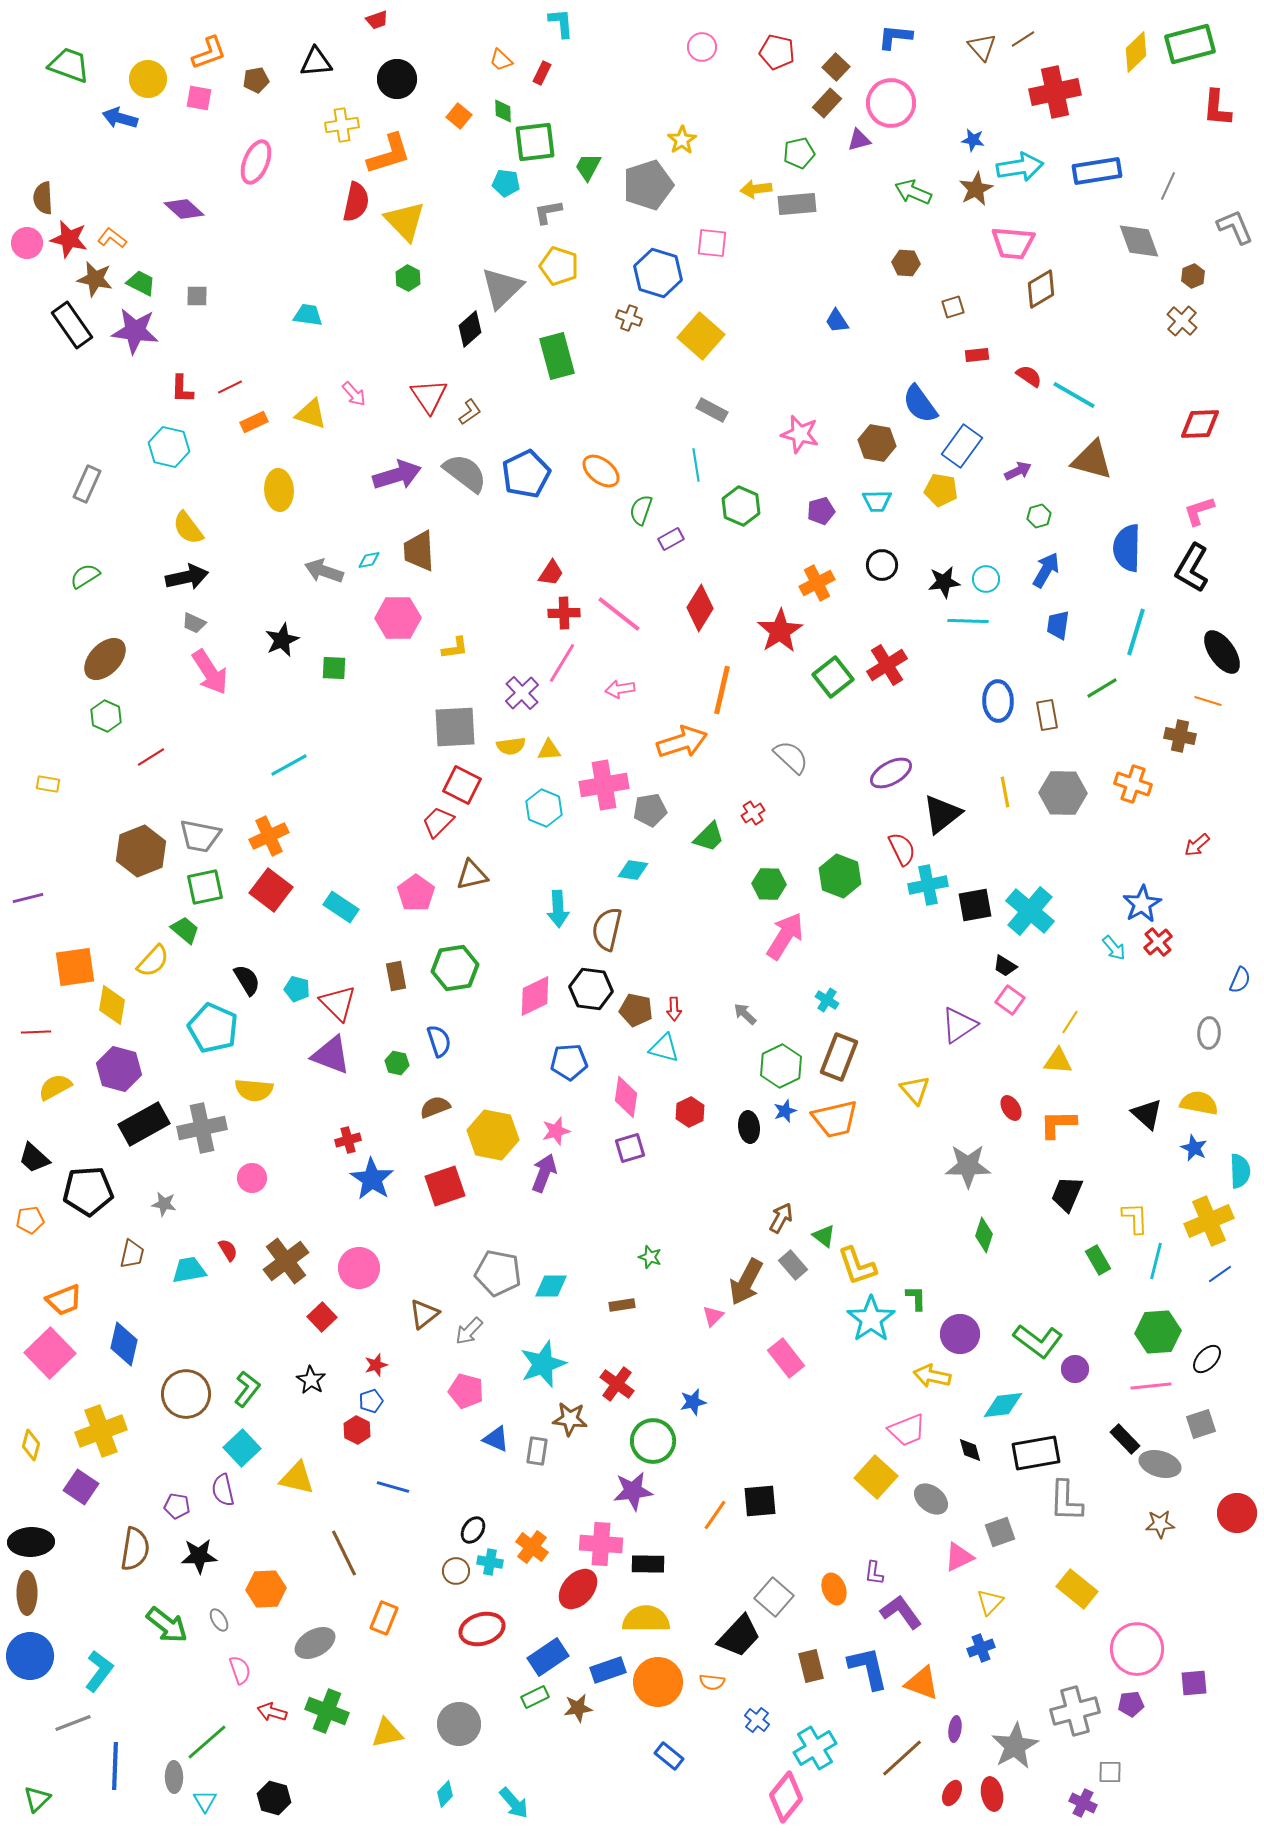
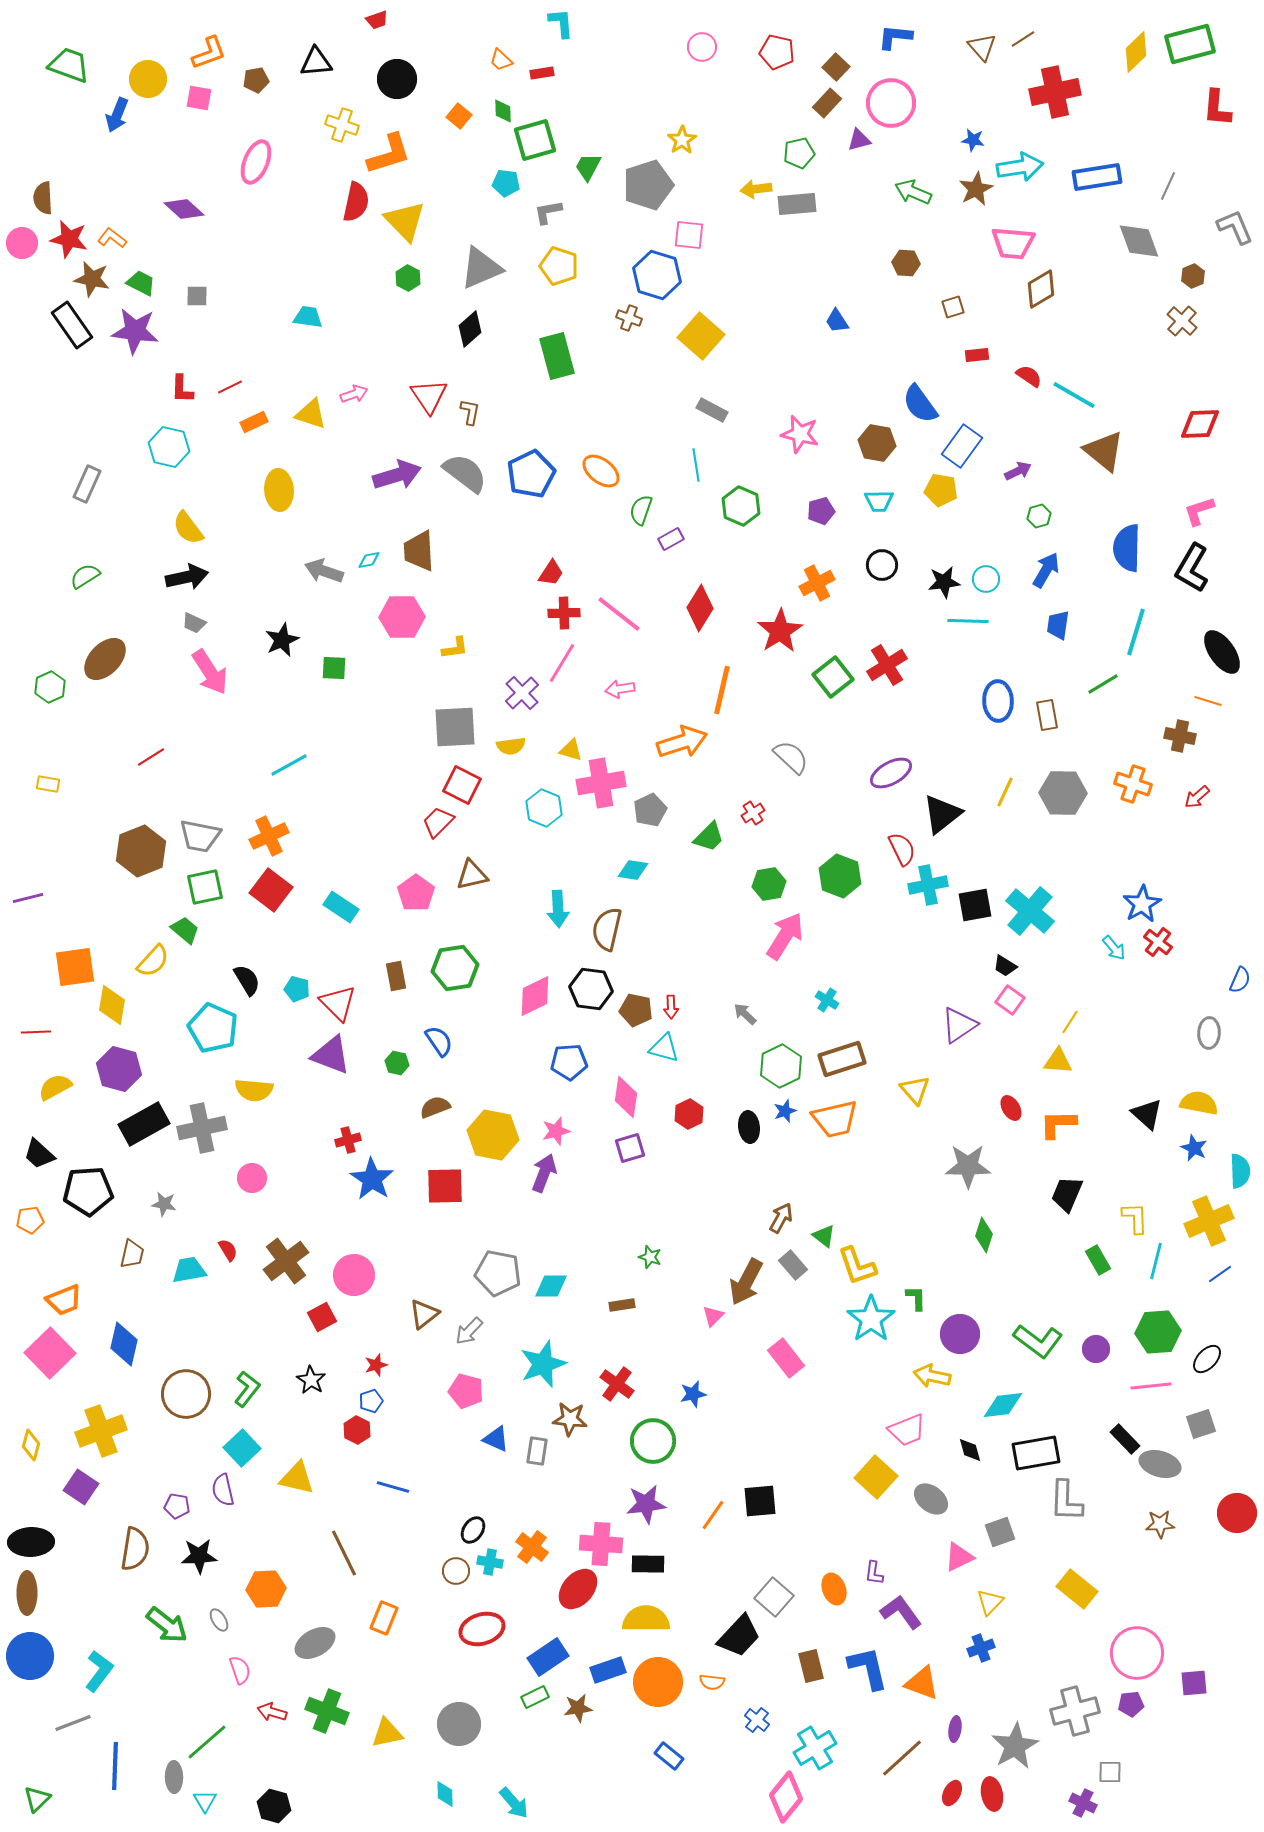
red rectangle at (542, 73): rotated 55 degrees clockwise
blue arrow at (120, 118): moved 3 px left, 3 px up; rotated 84 degrees counterclockwise
yellow cross at (342, 125): rotated 28 degrees clockwise
green square at (535, 142): moved 2 px up; rotated 9 degrees counterclockwise
blue rectangle at (1097, 171): moved 6 px down
pink circle at (27, 243): moved 5 px left
pink square at (712, 243): moved 23 px left, 8 px up
blue hexagon at (658, 273): moved 1 px left, 2 px down
brown star at (95, 279): moved 3 px left
gray triangle at (502, 288): moved 21 px left, 20 px up; rotated 21 degrees clockwise
cyan trapezoid at (308, 315): moved 2 px down
pink arrow at (354, 394): rotated 68 degrees counterclockwise
brown L-shape at (470, 412): rotated 44 degrees counterclockwise
brown triangle at (1092, 460): moved 12 px right, 9 px up; rotated 24 degrees clockwise
blue pentagon at (526, 474): moved 5 px right
cyan trapezoid at (877, 501): moved 2 px right
pink hexagon at (398, 618): moved 4 px right, 1 px up
green line at (1102, 688): moved 1 px right, 4 px up
green hexagon at (106, 716): moved 56 px left, 29 px up; rotated 12 degrees clockwise
yellow triangle at (549, 750): moved 22 px right; rotated 20 degrees clockwise
pink cross at (604, 785): moved 3 px left, 2 px up
yellow line at (1005, 792): rotated 36 degrees clockwise
gray pentagon at (650, 810): rotated 16 degrees counterclockwise
red arrow at (1197, 845): moved 48 px up
green hexagon at (769, 884): rotated 12 degrees counterclockwise
red cross at (1158, 942): rotated 12 degrees counterclockwise
red arrow at (674, 1009): moved 3 px left, 2 px up
blue semicircle at (439, 1041): rotated 16 degrees counterclockwise
brown rectangle at (839, 1057): moved 3 px right, 2 px down; rotated 51 degrees clockwise
red hexagon at (690, 1112): moved 1 px left, 2 px down
black trapezoid at (34, 1158): moved 5 px right, 4 px up
red square at (445, 1186): rotated 18 degrees clockwise
pink circle at (359, 1268): moved 5 px left, 7 px down
red square at (322, 1317): rotated 16 degrees clockwise
purple circle at (1075, 1369): moved 21 px right, 20 px up
blue star at (693, 1402): moved 8 px up
purple star at (633, 1491): moved 13 px right, 13 px down
orange line at (715, 1515): moved 2 px left
pink circle at (1137, 1649): moved 4 px down
cyan diamond at (445, 1794): rotated 44 degrees counterclockwise
black hexagon at (274, 1798): moved 8 px down
